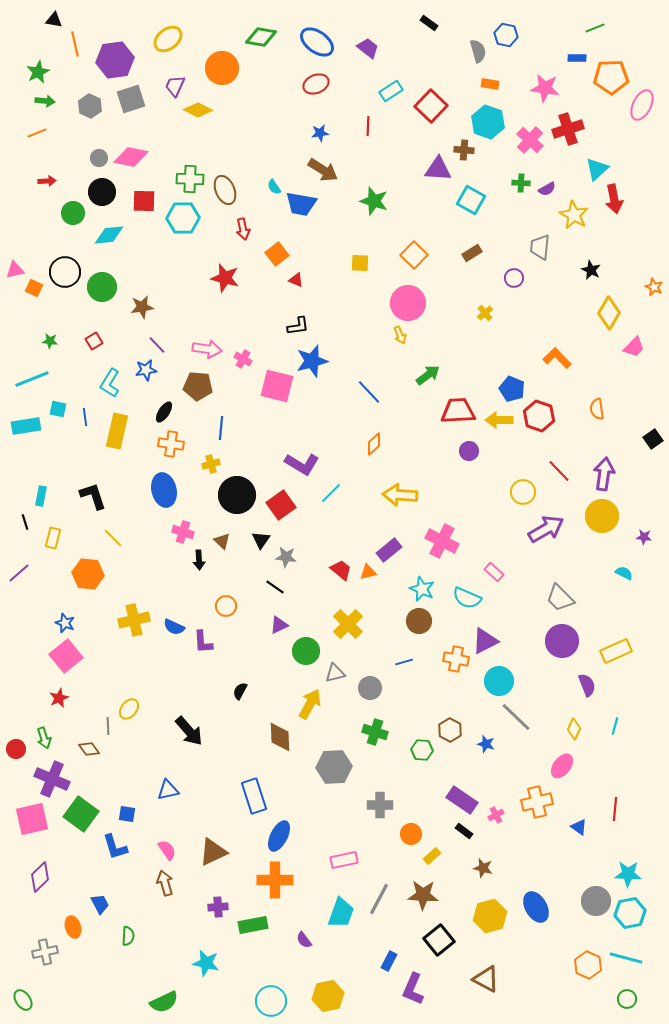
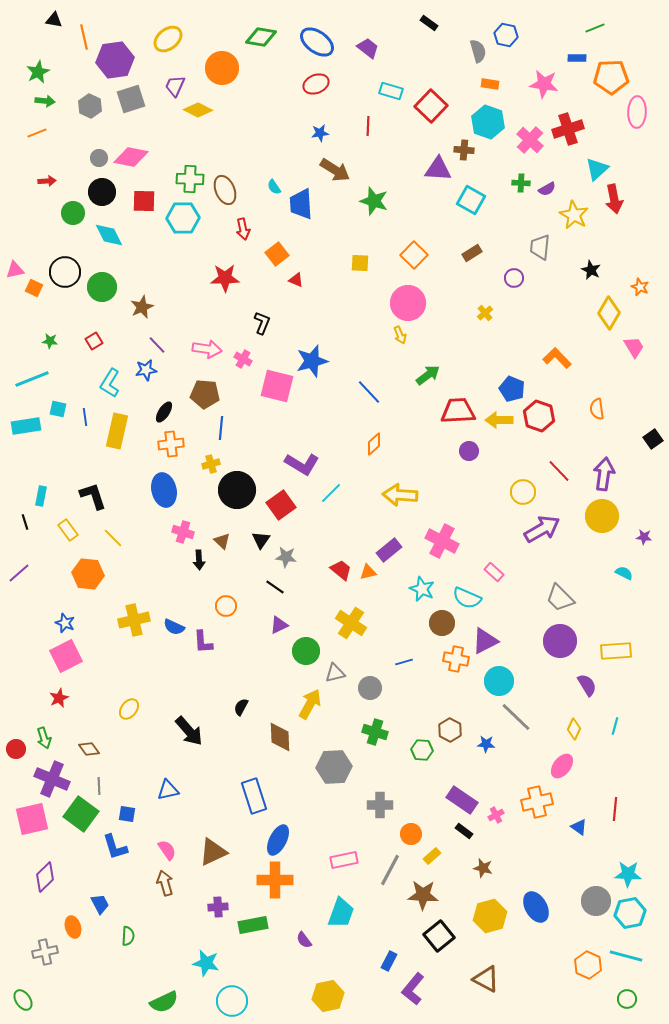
orange line at (75, 44): moved 9 px right, 7 px up
pink star at (545, 88): moved 1 px left, 4 px up
cyan rectangle at (391, 91): rotated 50 degrees clockwise
pink ellipse at (642, 105): moved 5 px left, 7 px down; rotated 24 degrees counterclockwise
brown arrow at (323, 170): moved 12 px right
blue trapezoid at (301, 204): rotated 76 degrees clockwise
cyan diamond at (109, 235): rotated 68 degrees clockwise
red star at (225, 278): rotated 16 degrees counterclockwise
orange star at (654, 287): moved 14 px left
brown star at (142, 307): rotated 15 degrees counterclockwise
black L-shape at (298, 326): moved 36 px left, 3 px up; rotated 60 degrees counterclockwise
pink trapezoid at (634, 347): rotated 75 degrees counterclockwise
brown pentagon at (198, 386): moved 7 px right, 8 px down
orange cross at (171, 444): rotated 15 degrees counterclockwise
black circle at (237, 495): moved 5 px up
purple arrow at (546, 529): moved 4 px left
yellow rectangle at (53, 538): moved 15 px right, 8 px up; rotated 50 degrees counterclockwise
brown circle at (419, 621): moved 23 px right, 2 px down
yellow cross at (348, 624): moved 3 px right, 1 px up; rotated 12 degrees counterclockwise
purple circle at (562, 641): moved 2 px left
yellow rectangle at (616, 651): rotated 20 degrees clockwise
pink square at (66, 656): rotated 12 degrees clockwise
purple semicircle at (587, 685): rotated 10 degrees counterclockwise
black semicircle at (240, 691): moved 1 px right, 16 px down
gray line at (108, 726): moved 9 px left, 60 px down
blue star at (486, 744): rotated 12 degrees counterclockwise
blue ellipse at (279, 836): moved 1 px left, 4 px down
purple diamond at (40, 877): moved 5 px right
gray line at (379, 899): moved 11 px right, 29 px up
black square at (439, 940): moved 4 px up
cyan line at (626, 958): moved 2 px up
purple L-shape at (413, 989): rotated 16 degrees clockwise
cyan circle at (271, 1001): moved 39 px left
